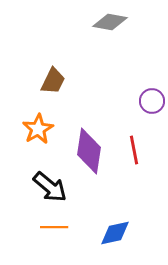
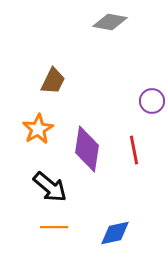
purple diamond: moved 2 px left, 2 px up
